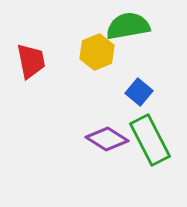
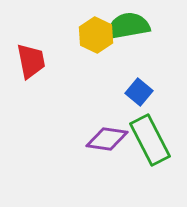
yellow hexagon: moved 1 px left, 17 px up; rotated 12 degrees counterclockwise
purple diamond: rotated 24 degrees counterclockwise
